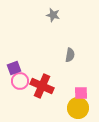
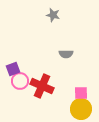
gray semicircle: moved 4 px left, 1 px up; rotated 80 degrees clockwise
purple square: moved 1 px left, 1 px down
yellow circle: moved 3 px right, 1 px down
